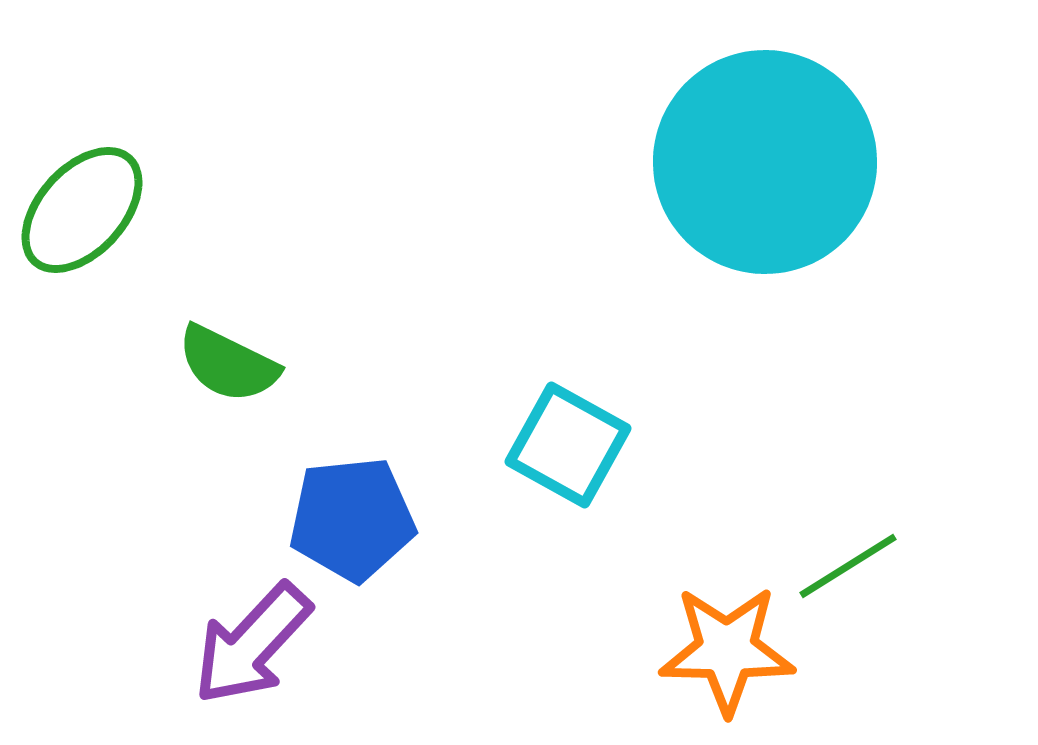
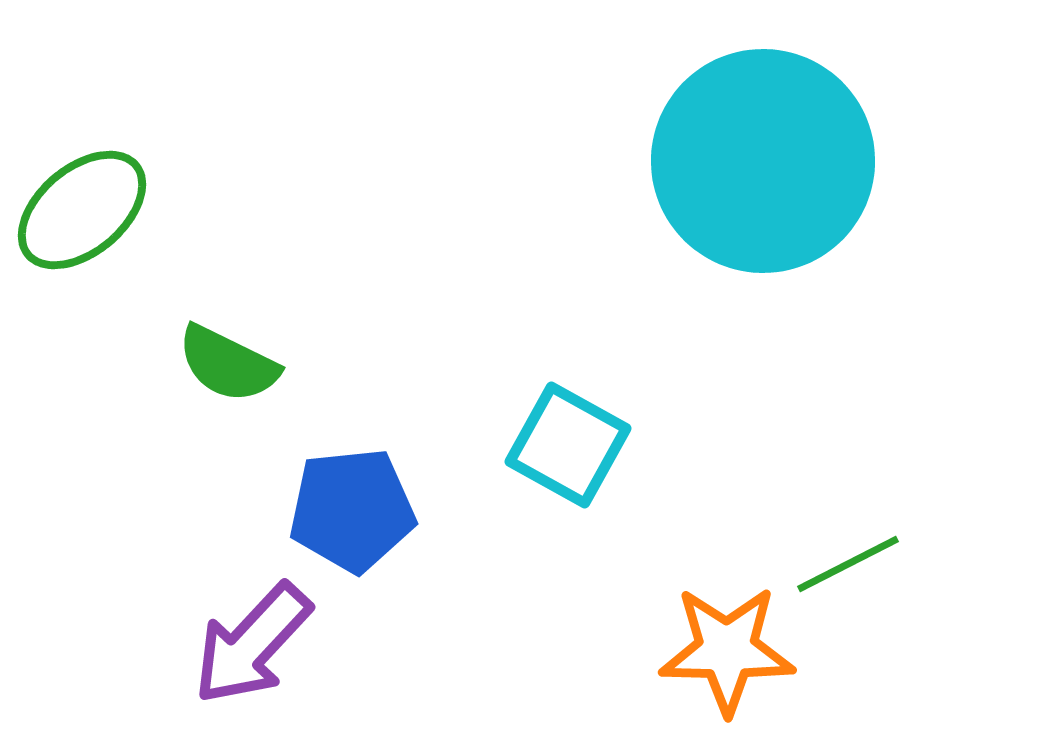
cyan circle: moved 2 px left, 1 px up
green ellipse: rotated 8 degrees clockwise
blue pentagon: moved 9 px up
green line: moved 2 px up; rotated 5 degrees clockwise
